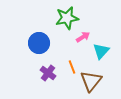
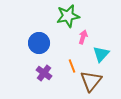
green star: moved 1 px right, 2 px up
pink arrow: rotated 40 degrees counterclockwise
cyan triangle: moved 3 px down
orange line: moved 1 px up
purple cross: moved 4 px left
